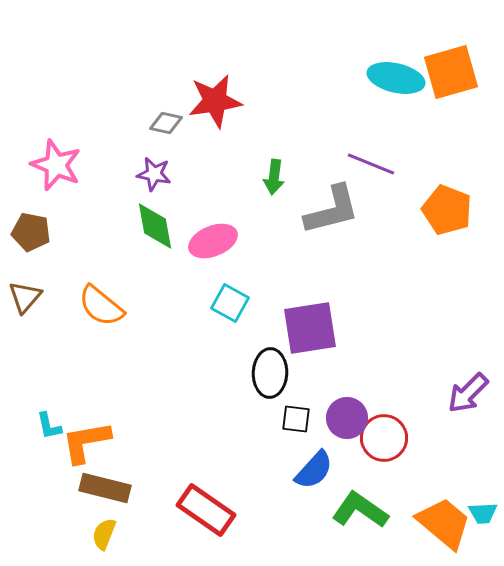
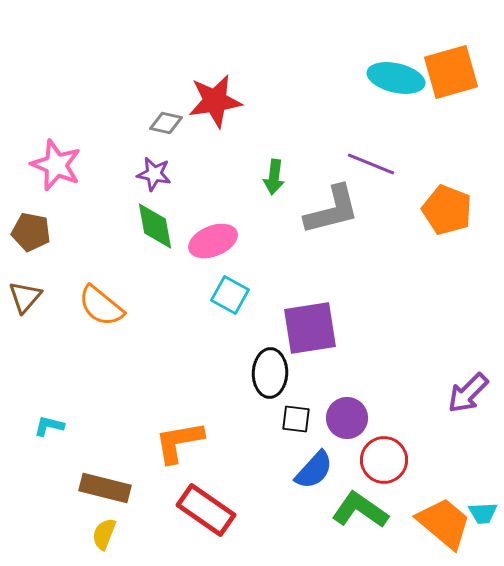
cyan square: moved 8 px up
cyan L-shape: rotated 116 degrees clockwise
red circle: moved 22 px down
orange L-shape: moved 93 px right
